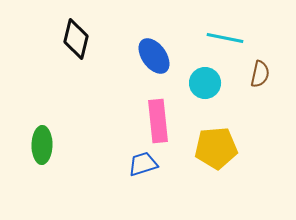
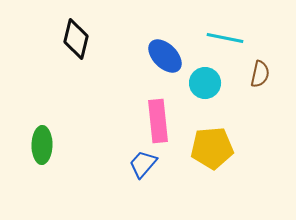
blue ellipse: moved 11 px right; rotated 9 degrees counterclockwise
yellow pentagon: moved 4 px left
blue trapezoid: rotated 32 degrees counterclockwise
